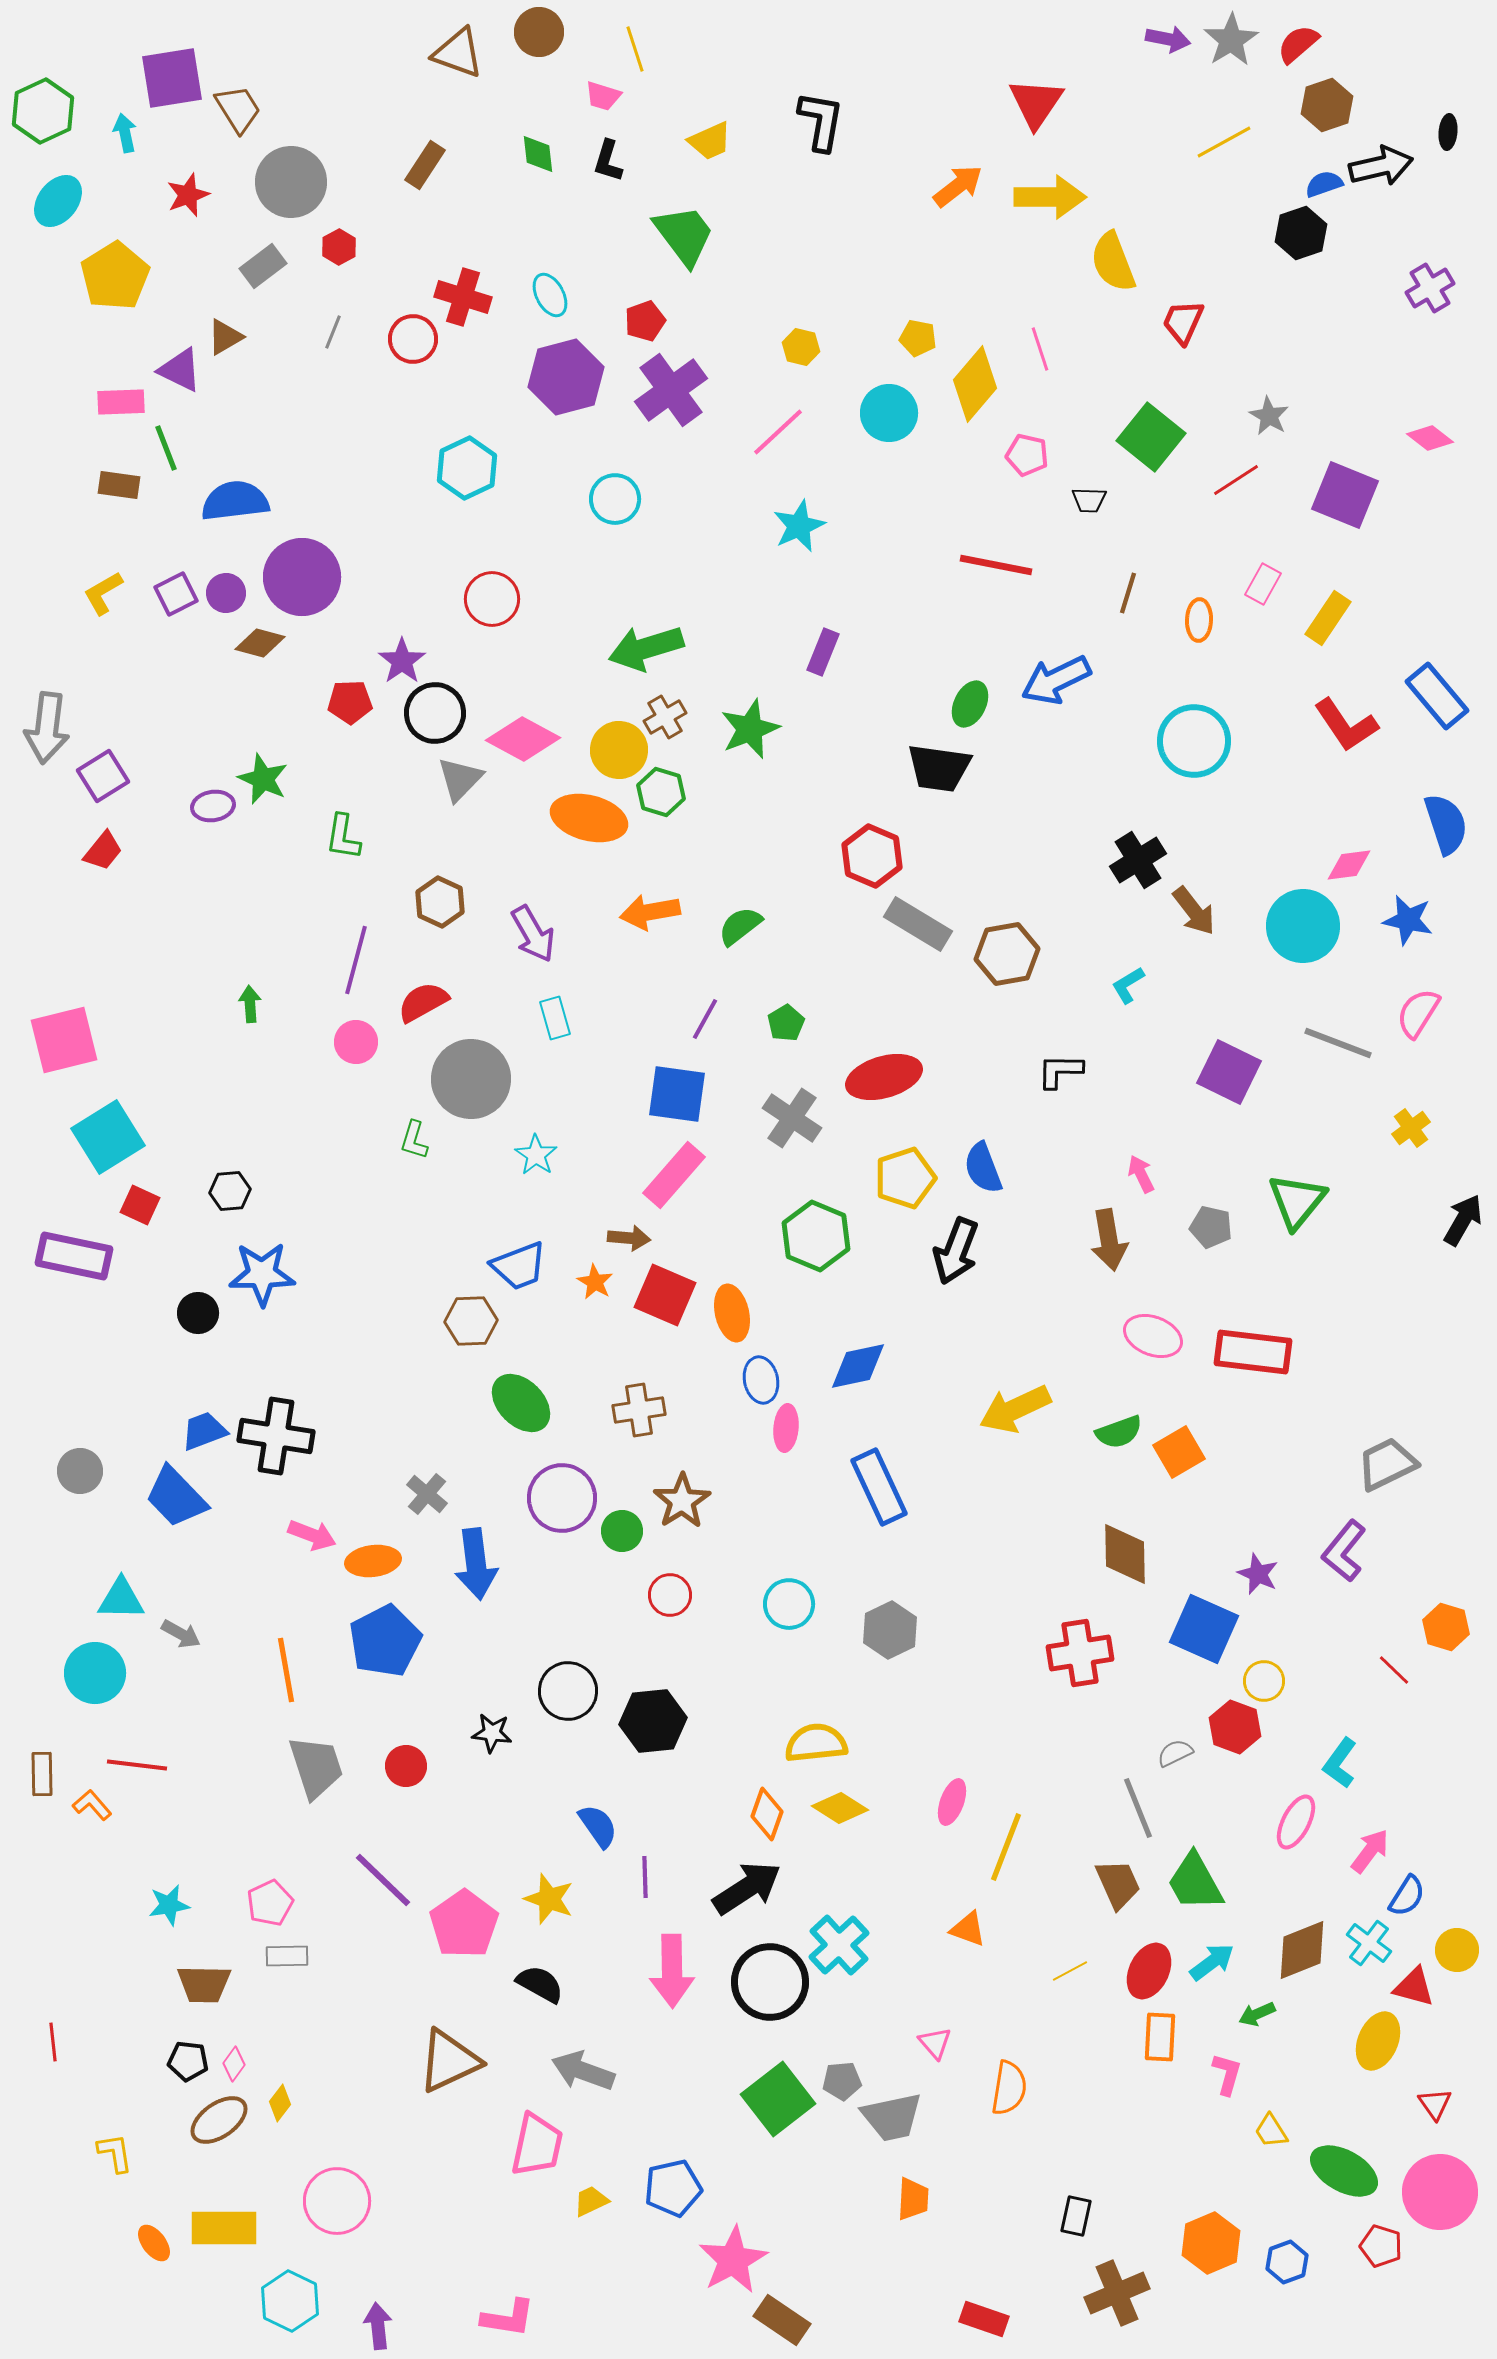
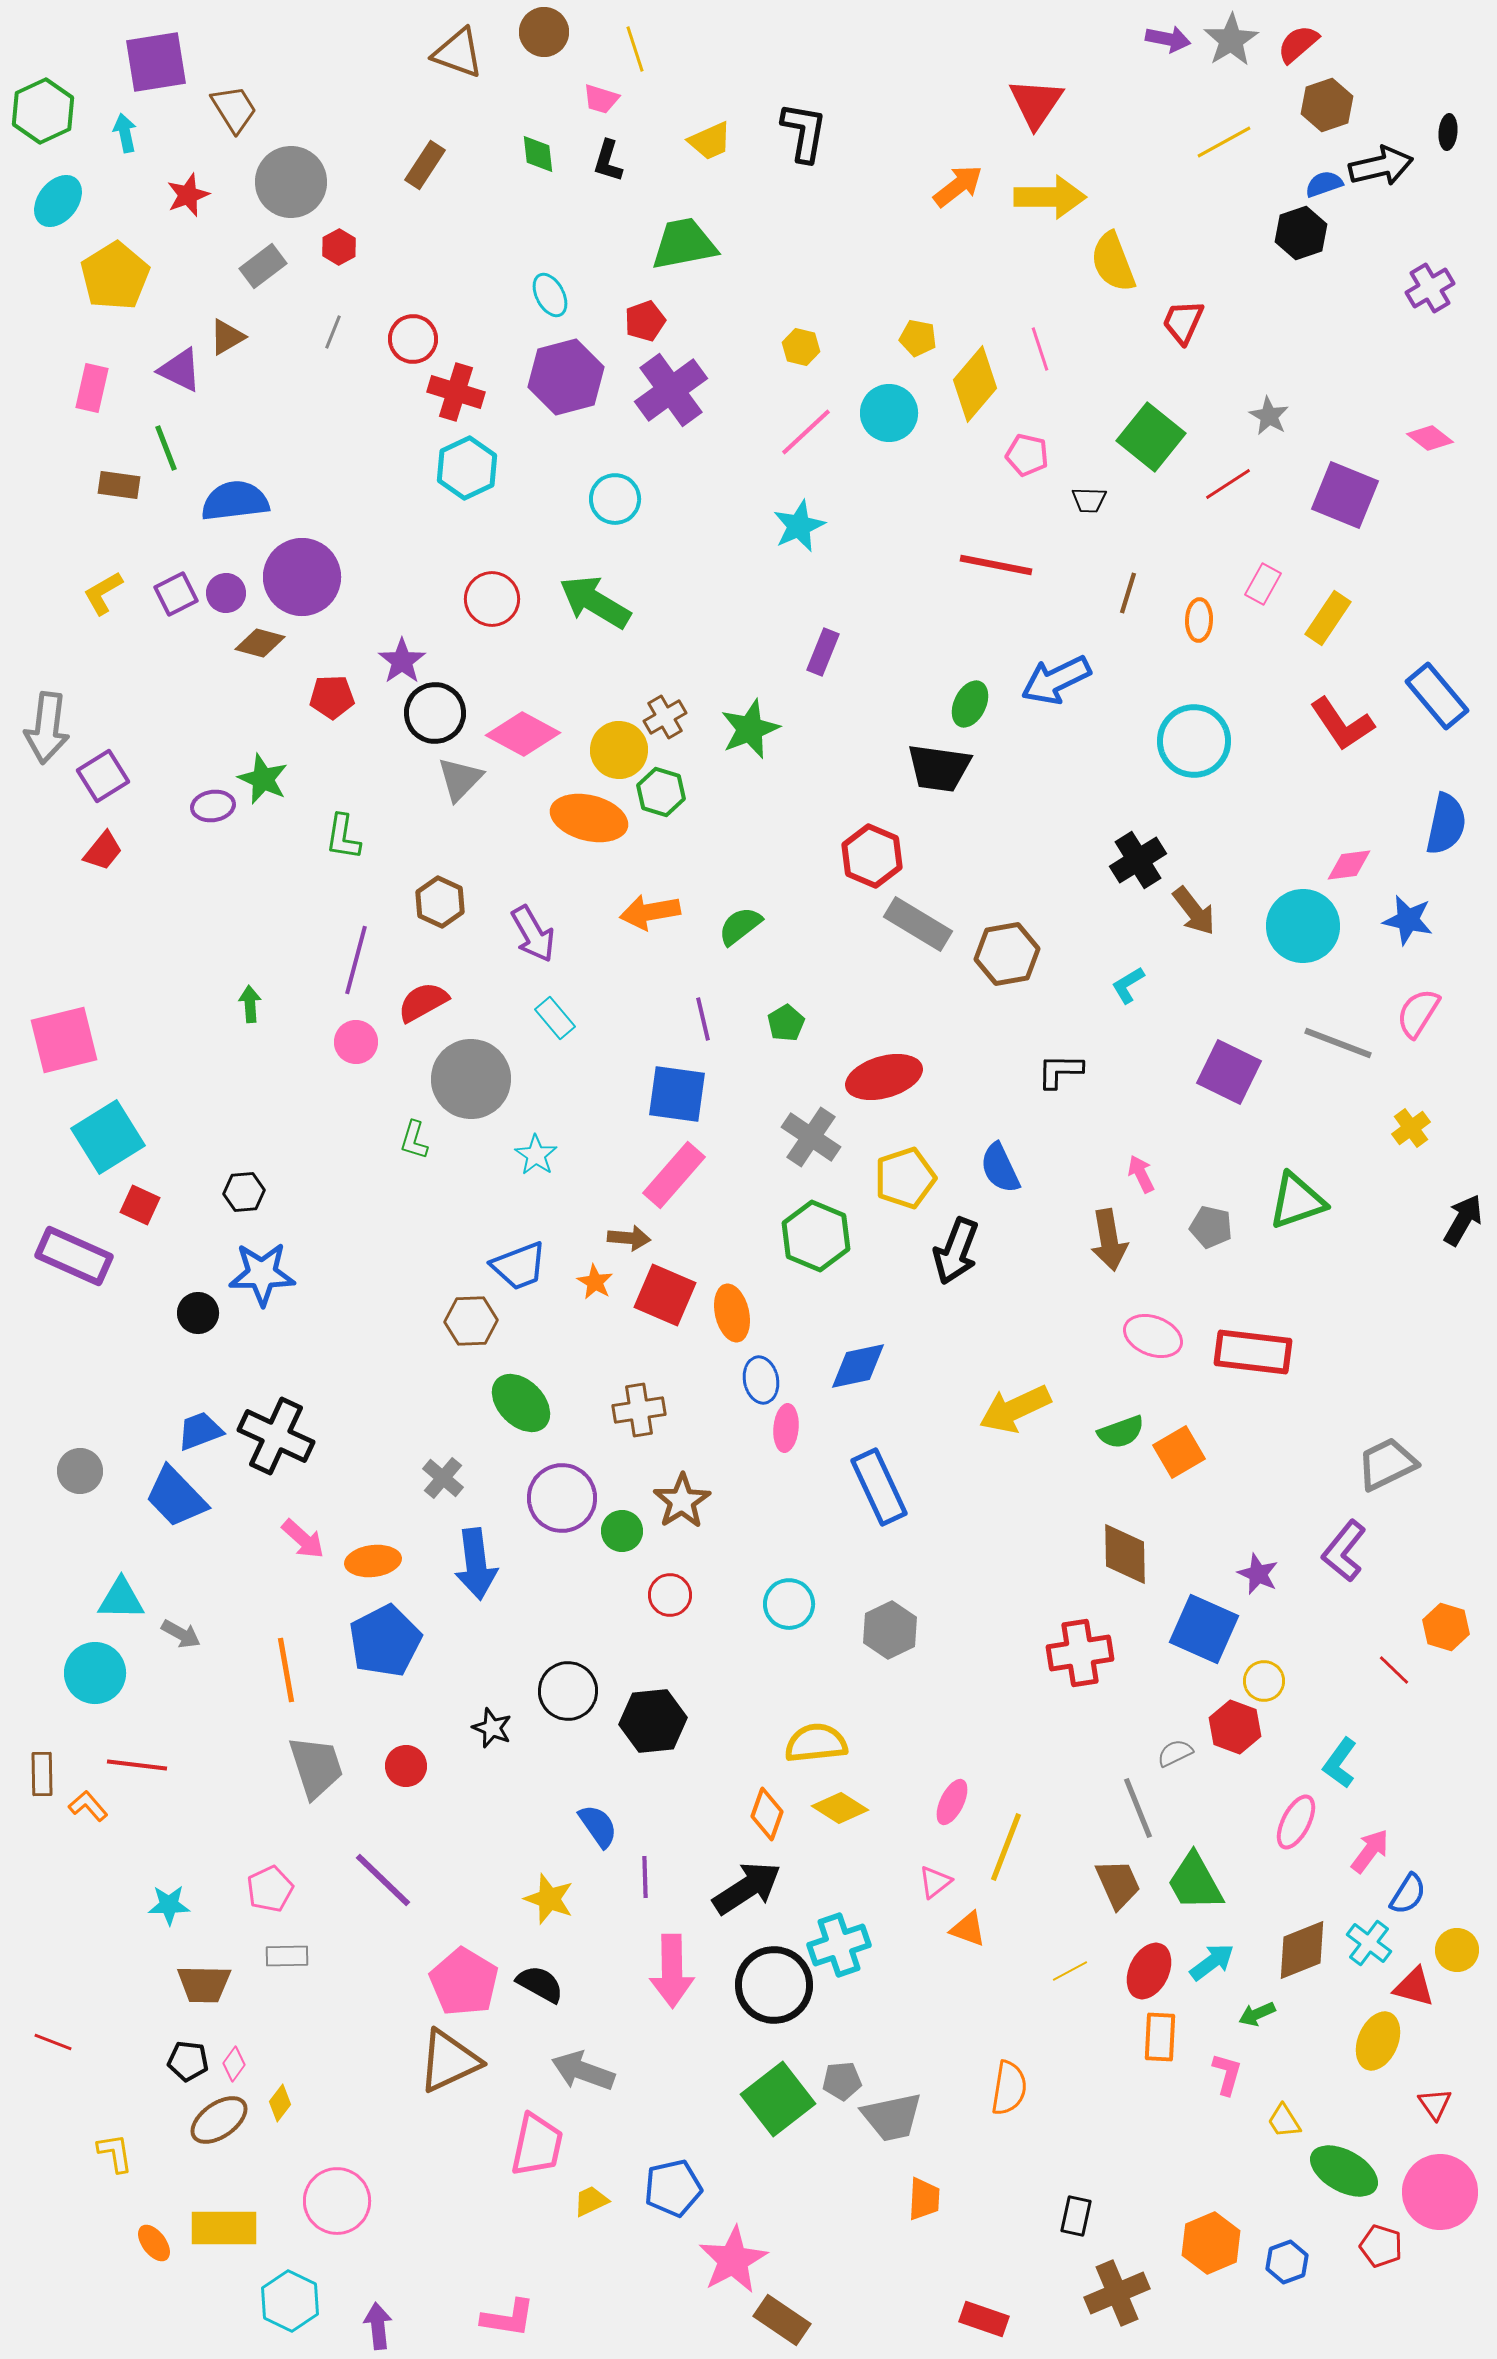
brown circle at (539, 32): moved 5 px right
purple square at (172, 78): moved 16 px left, 16 px up
pink trapezoid at (603, 96): moved 2 px left, 3 px down
brown trapezoid at (238, 109): moved 4 px left
black L-shape at (821, 121): moved 17 px left, 11 px down
green trapezoid at (684, 235): moved 9 px down; rotated 64 degrees counterclockwise
red cross at (463, 297): moved 7 px left, 95 px down
brown triangle at (225, 337): moved 2 px right
pink rectangle at (121, 402): moved 29 px left, 14 px up; rotated 75 degrees counterclockwise
pink line at (778, 432): moved 28 px right
red line at (1236, 480): moved 8 px left, 4 px down
green arrow at (646, 648): moved 51 px left, 46 px up; rotated 48 degrees clockwise
red pentagon at (350, 702): moved 18 px left, 5 px up
red L-shape at (1346, 725): moved 4 px left, 1 px up
pink diamond at (523, 739): moved 5 px up
blue semicircle at (1446, 824): rotated 30 degrees clockwise
cyan rectangle at (555, 1018): rotated 24 degrees counterclockwise
purple line at (705, 1019): moved 2 px left; rotated 42 degrees counterclockwise
gray cross at (792, 1118): moved 19 px right, 19 px down
blue semicircle at (983, 1168): moved 17 px right; rotated 4 degrees counterclockwise
black hexagon at (230, 1191): moved 14 px right, 1 px down
green triangle at (1297, 1201): rotated 32 degrees clockwise
purple rectangle at (74, 1256): rotated 12 degrees clockwise
blue trapezoid at (204, 1431): moved 4 px left
green semicircle at (1119, 1432): moved 2 px right
black cross at (276, 1436): rotated 16 degrees clockwise
gray cross at (427, 1494): moved 16 px right, 16 px up
pink arrow at (312, 1535): moved 9 px left, 4 px down; rotated 21 degrees clockwise
black star at (492, 1733): moved 5 px up; rotated 15 degrees clockwise
pink ellipse at (952, 1802): rotated 6 degrees clockwise
orange L-shape at (92, 1805): moved 4 px left, 1 px down
blue semicircle at (1407, 1896): moved 1 px right, 2 px up
pink pentagon at (270, 1903): moved 14 px up
cyan star at (169, 1905): rotated 9 degrees clockwise
pink pentagon at (464, 1924): moved 58 px down; rotated 6 degrees counterclockwise
cyan cross at (839, 1945): rotated 24 degrees clockwise
black circle at (770, 1982): moved 4 px right, 3 px down
red line at (53, 2042): rotated 63 degrees counterclockwise
pink triangle at (935, 2043): moved 161 px up; rotated 33 degrees clockwise
yellow trapezoid at (1271, 2131): moved 13 px right, 10 px up
orange trapezoid at (913, 2199): moved 11 px right
